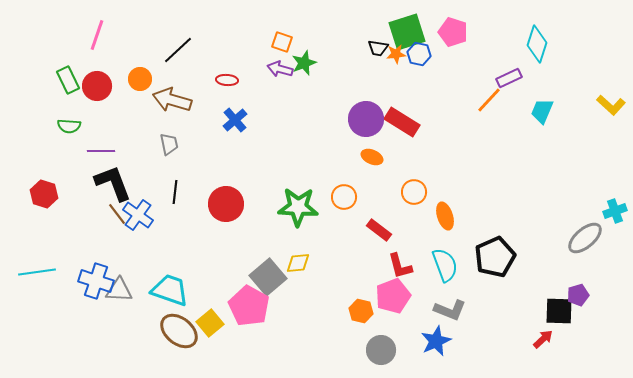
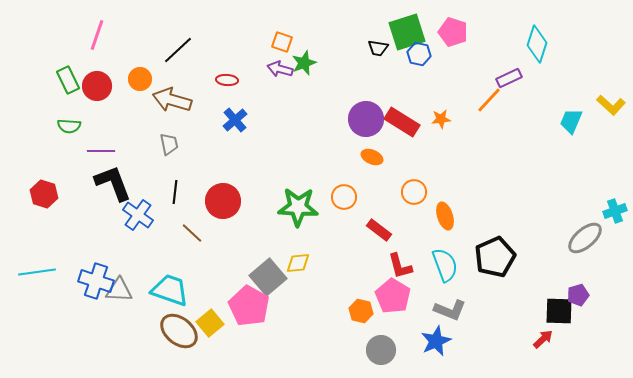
orange star at (396, 54): moved 45 px right, 65 px down
cyan trapezoid at (542, 111): moved 29 px right, 10 px down
red circle at (226, 204): moved 3 px left, 3 px up
brown line at (117, 214): moved 75 px right, 19 px down; rotated 10 degrees counterclockwise
pink pentagon at (393, 296): rotated 20 degrees counterclockwise
